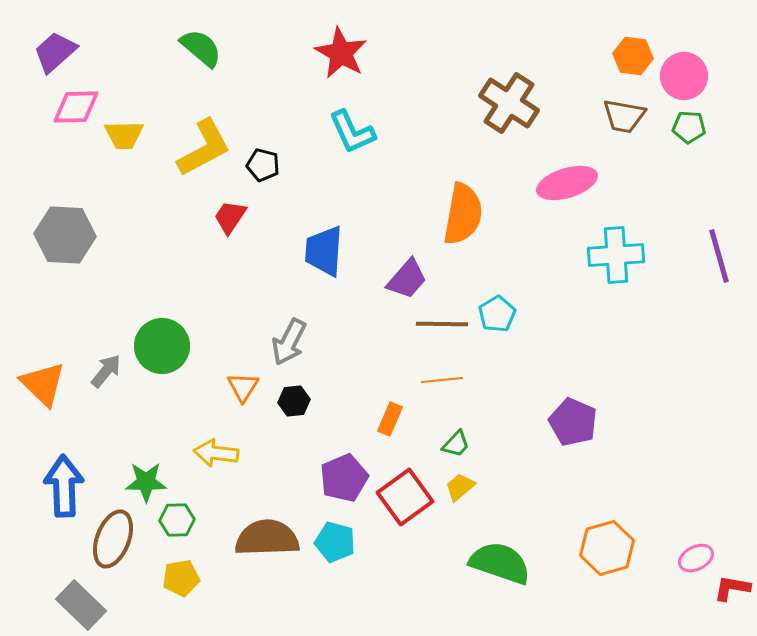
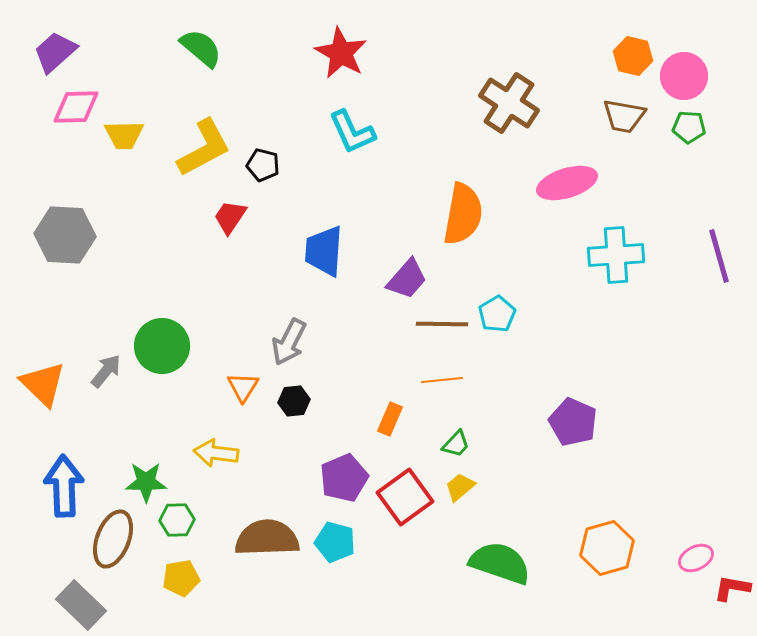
orange hexagon at (633, 56): rotated 6 degrees clockwise
